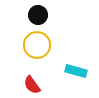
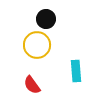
black circle: moved 8 px right, 4 px down
cyan rectangle: rotated 70 degrees clockwise
